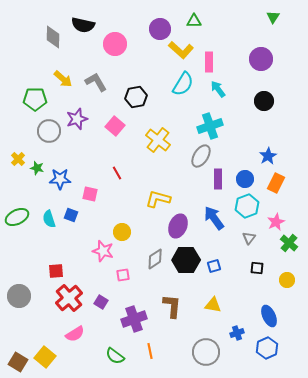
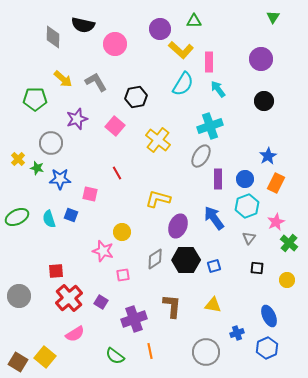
gray circle at (49, 131): moved 2 px right, 12 px down
